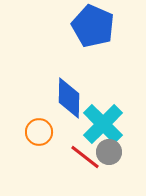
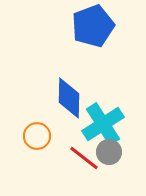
blue pentagon: rotated 27 degrees clockwise
cyan cross: rotated 12 degrees clockwise
orange circle: moved 2 px left, 4 px down
red line: moved 1 px left, 1 px down
